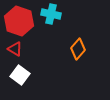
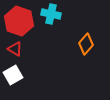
orange diamond: moved 8 px right, 5 px up
white square: moved 7 px left; rotated 24 degrees clockwise
